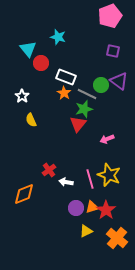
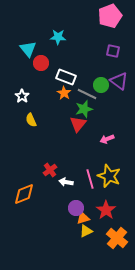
cyan star: rotated 14 degrees counterclockwise
red cross: moved 1 px right
yellow star: moved 1 px down
orange triangle: moved 9 px left, 11 px down
